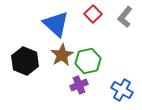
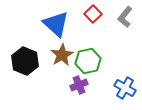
blue cross: moved 3 px right, 2 px up
